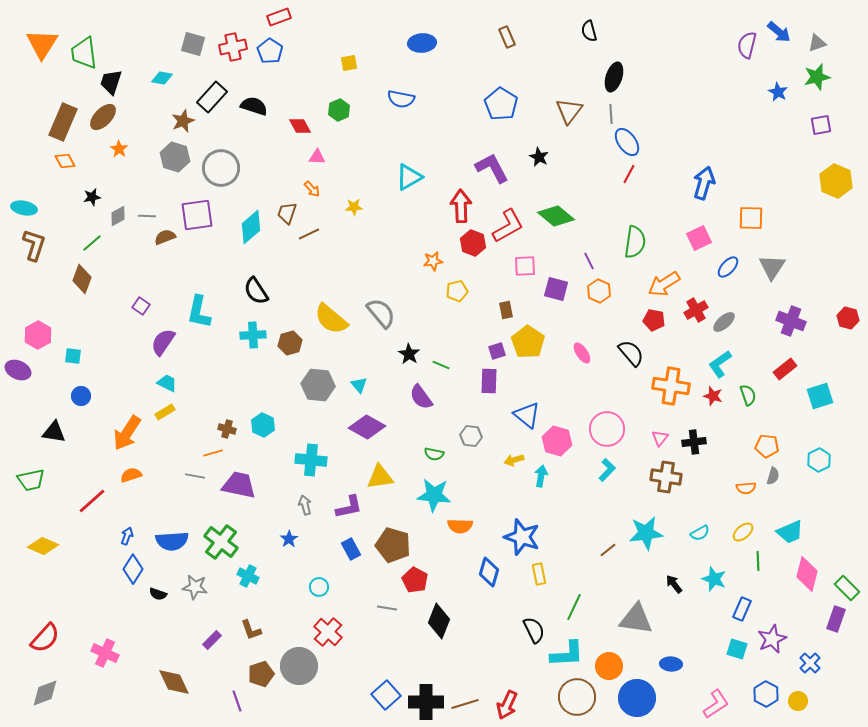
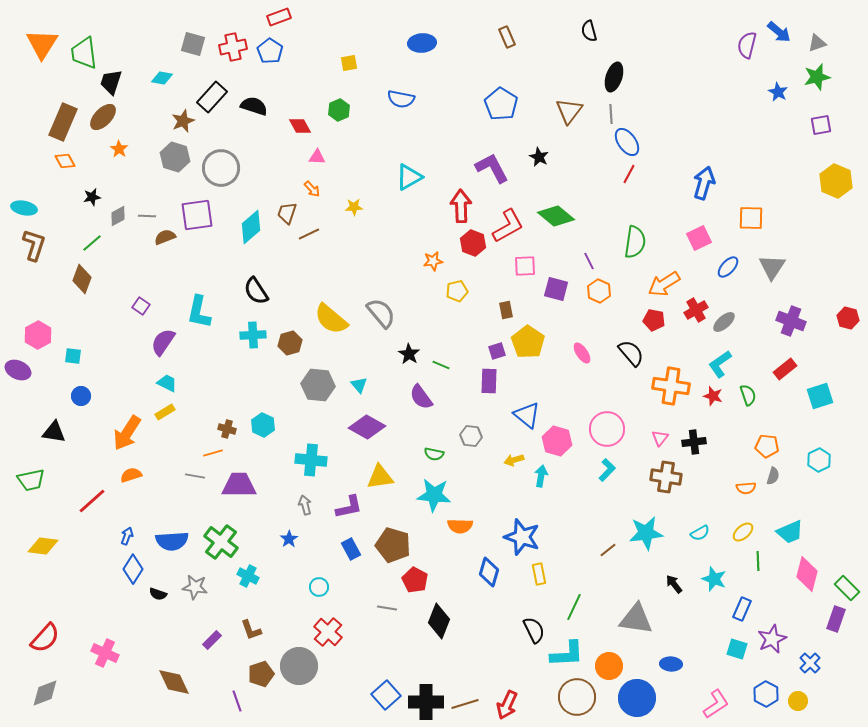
purple trapezoid at (239, 485): rotated 12 degrees counterclockwise
yellow diamond at (43, 546): rotated 16 degrees counterclockwise
